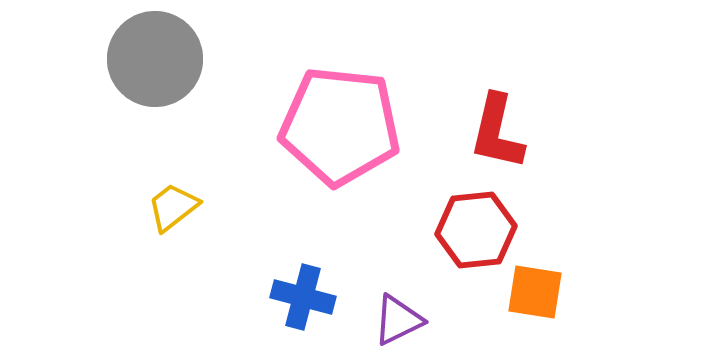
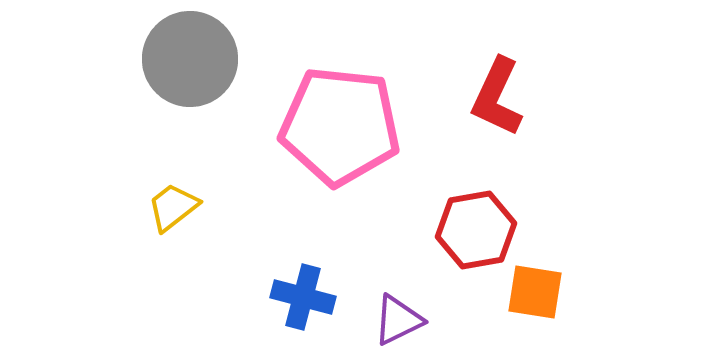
gray circle: moved 35 px right
red L-shape: moved 35 px up; rotated 12 degrees clockwise
red hexagon: rotated 4 degrees counterclockwise
